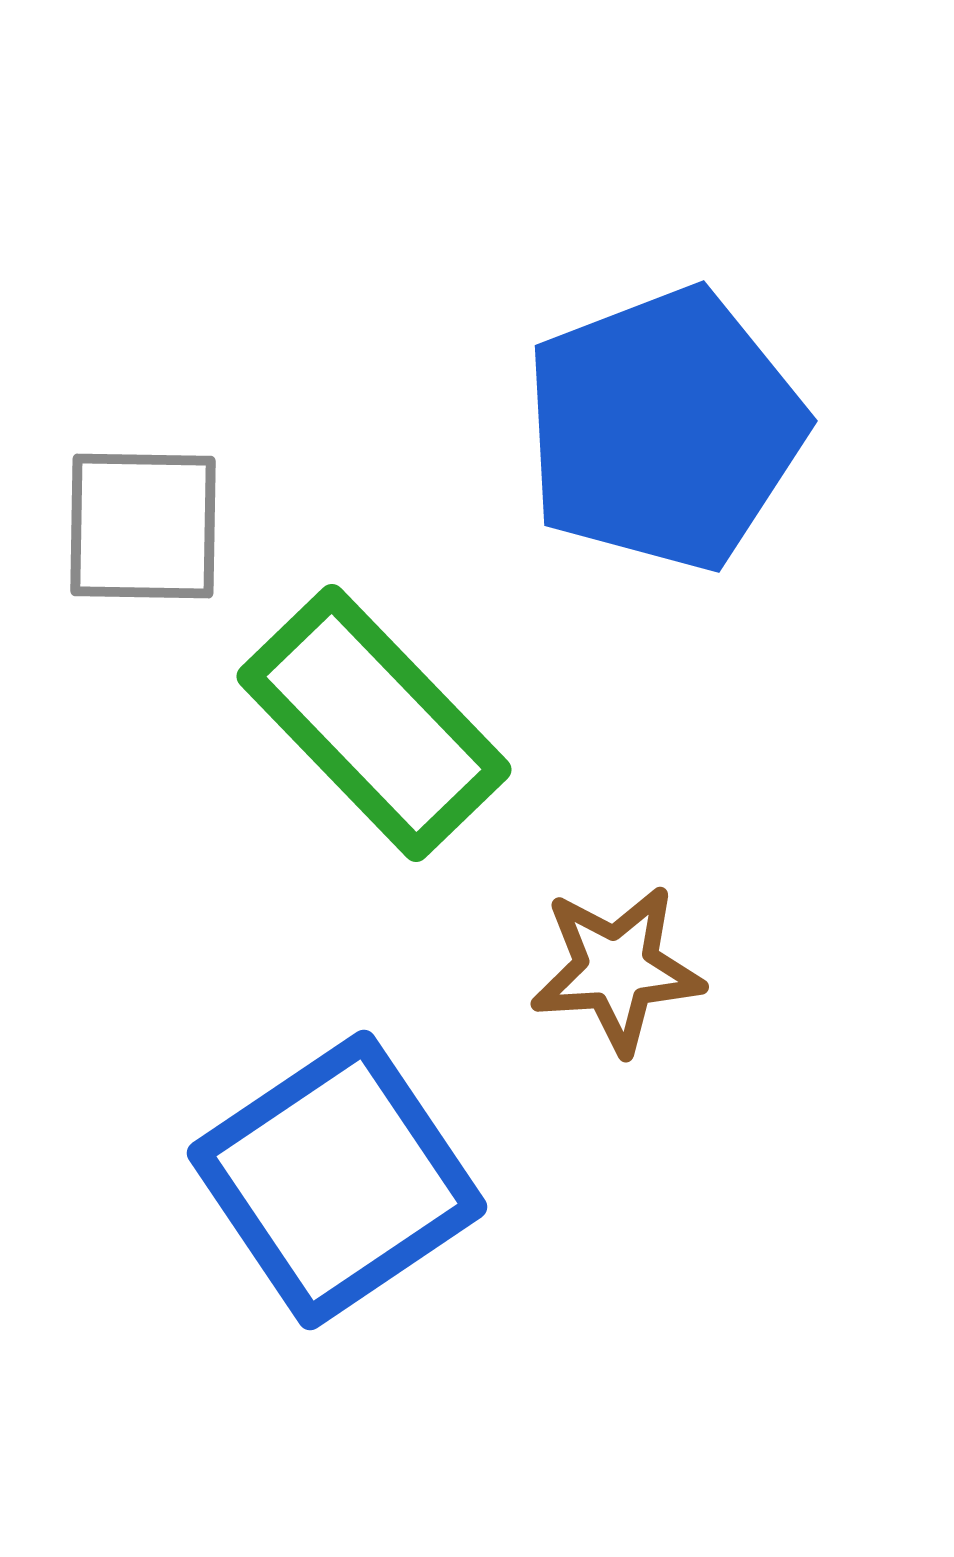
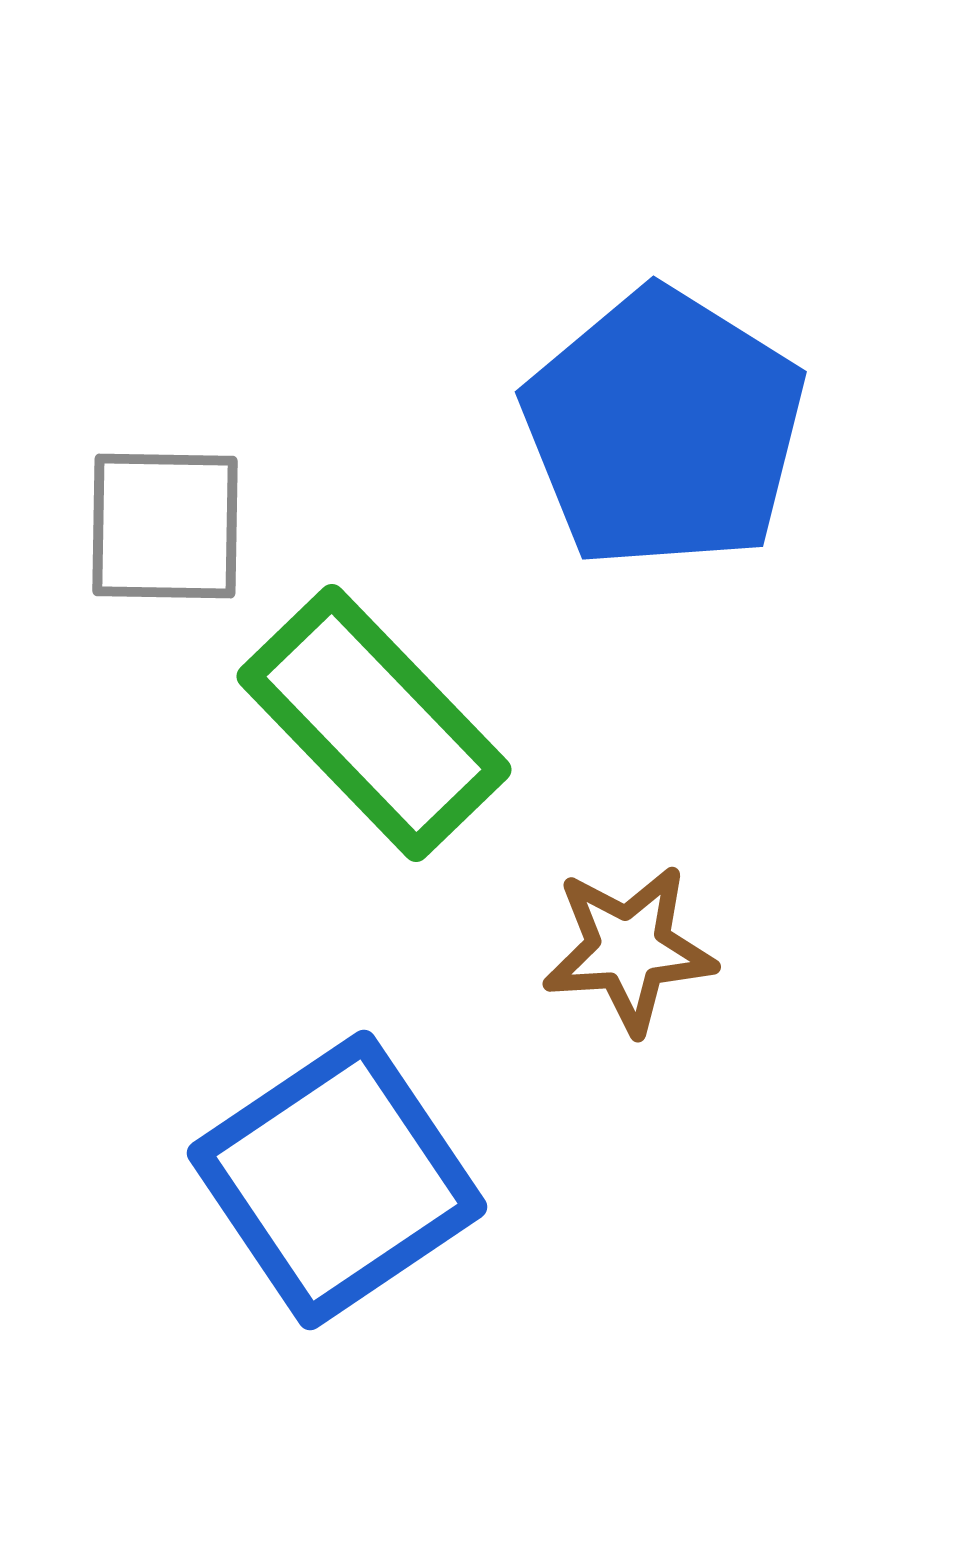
blue pentagon: rotated 19 degrees counterclockwise
gray square: moved 22 px right
brown star: moved 12 px right, 20 px up
